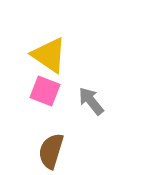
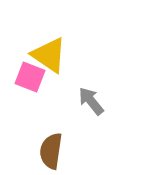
pink square: moved 15 px left, 14 px up
brown semicircle: rotated 9 degrees counterclockwise
